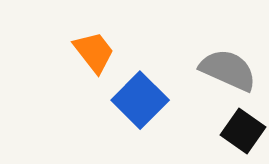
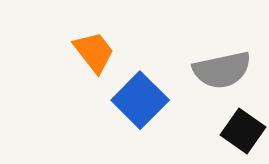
gray semicircle: moved 6 px left; rotated 144 degrees clockwise
